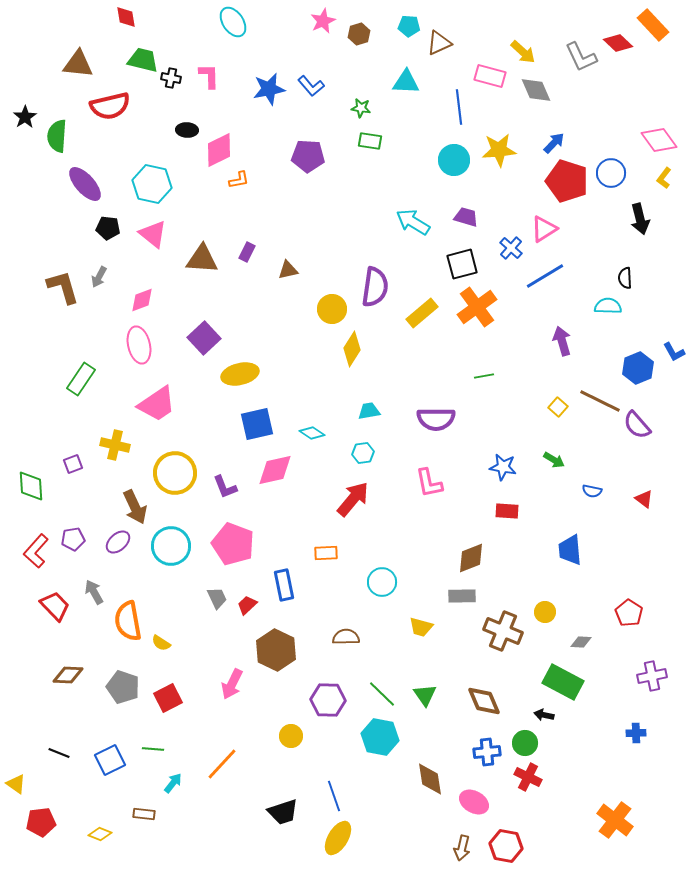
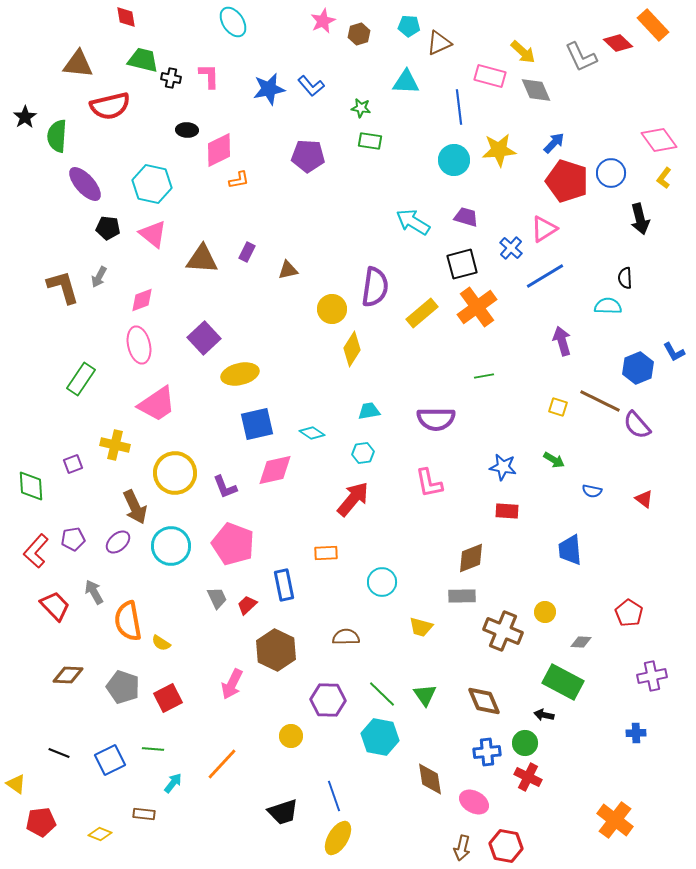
yellow square at (558, 407): rotated 24 degrees counterclockwise
